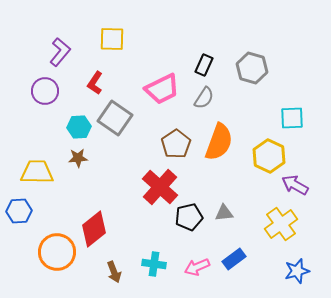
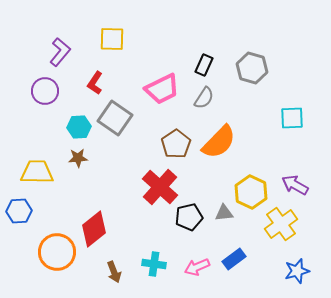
orange semicircle: rotated 24 degrees clockwise
yellow hexagon: moved 18 px left, 36 px down
